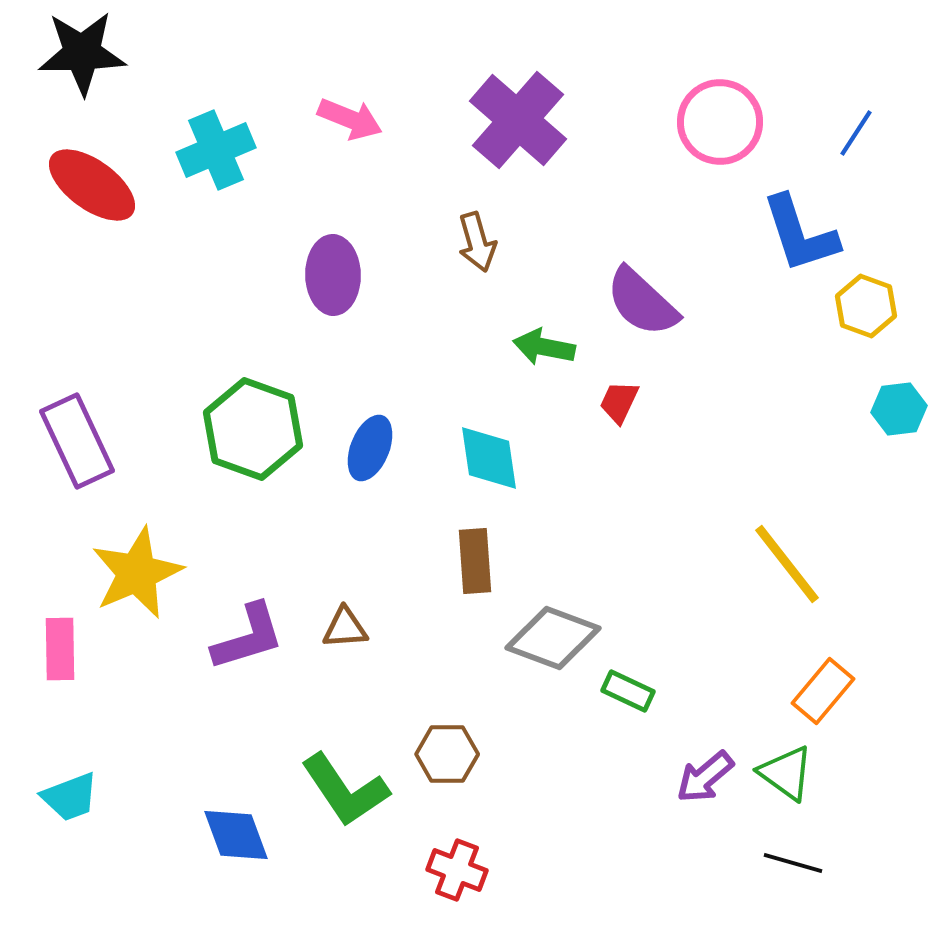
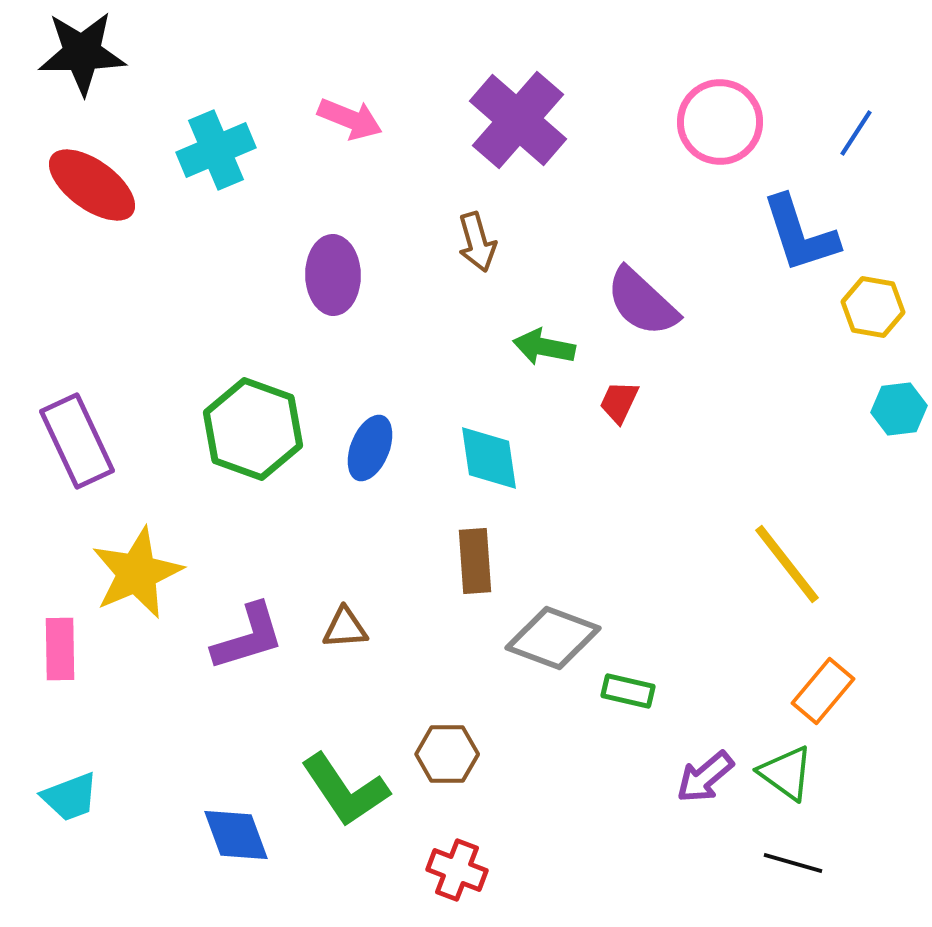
yellow hexagon: moved 7 px right, 1 px down; rotated 10 degrees counterclockwise
green rectangle: rotated 12 degrees counterclockwise
